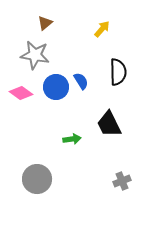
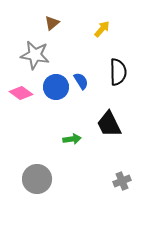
brown triangle: moved 7 px right
